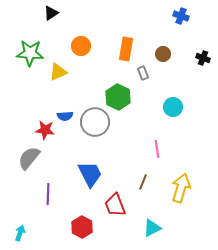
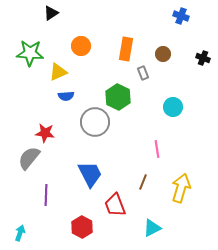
blue semicircle: moved 1 px right, 20 px up
red star: moved 3 px down
purple line: moved 2 px left, 1 px down
